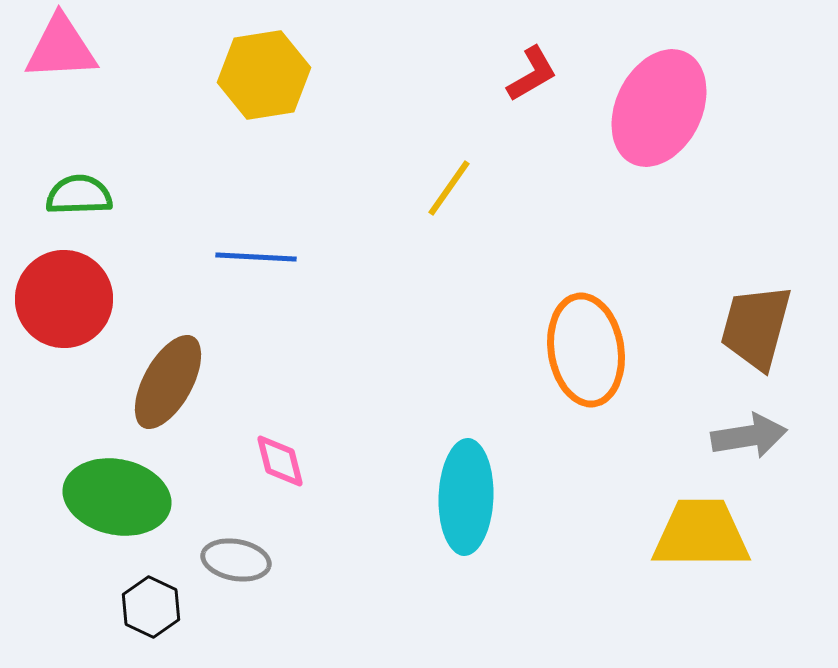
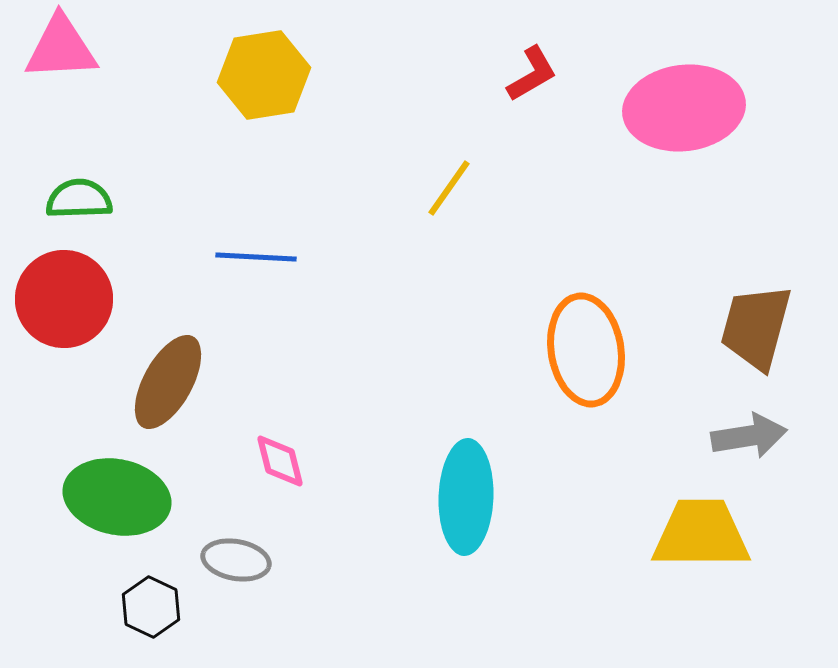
pink ellipse: moved 25 px right; rotated 57 degrees clockwise
green semicircle: moved 4 px down
